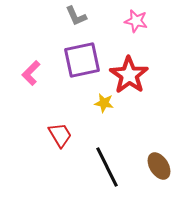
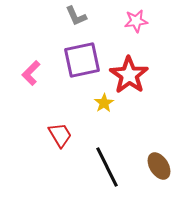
pink star: rotated 20 degrees counterclockwise
yellow star: rotated 30 degrees clockwise
